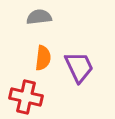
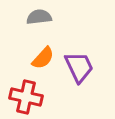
orange semicircle: rotated 35 degrees clockwise
